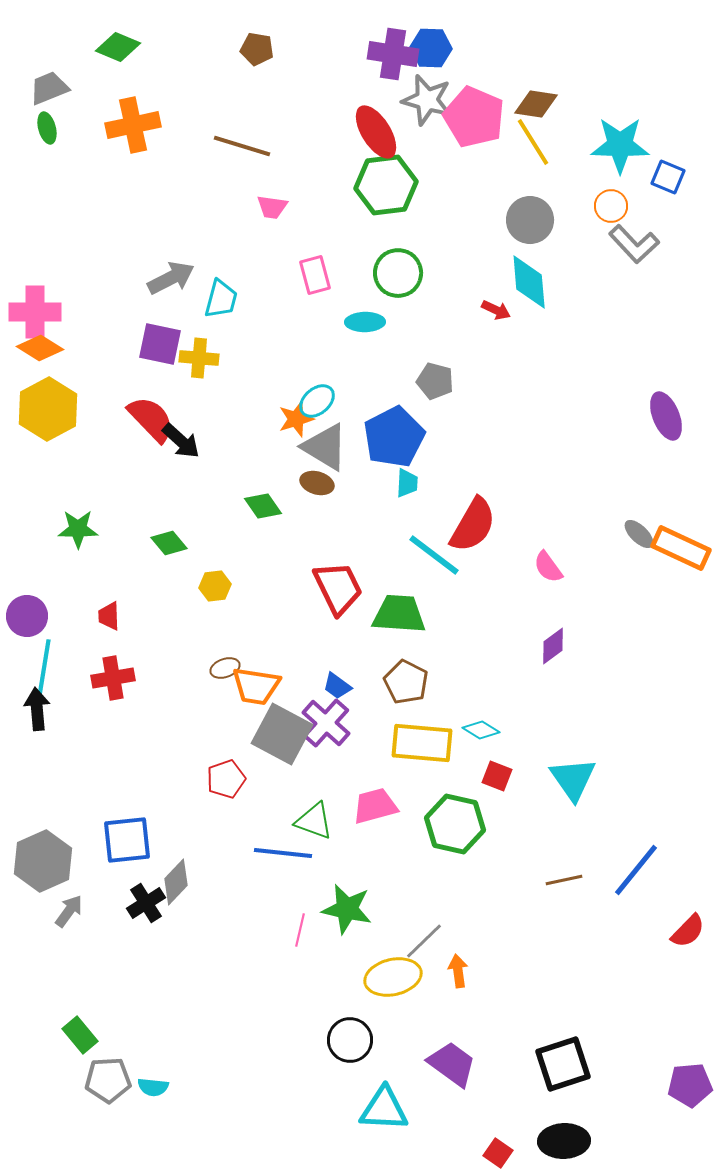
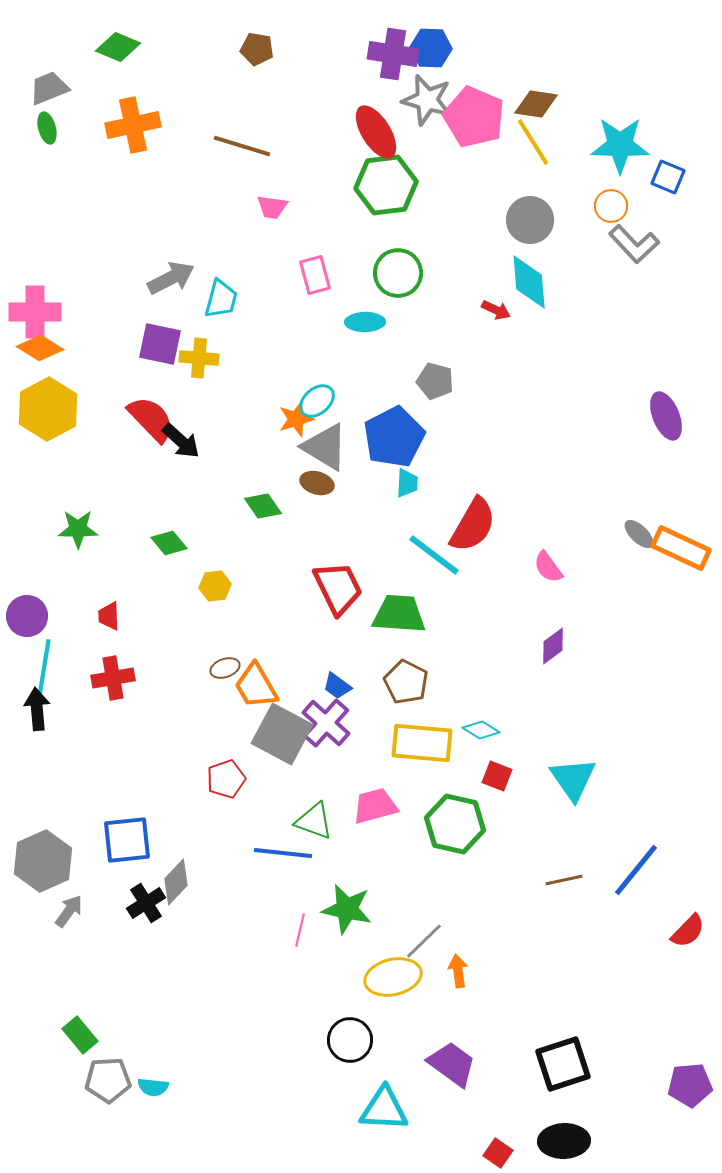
orange trapezoid at (256, 686): rotated 51 degrees clockwise
